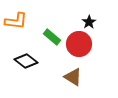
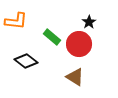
brown triangle: moved 2 px right
